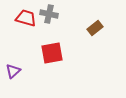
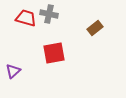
red square: moved 2 px right
